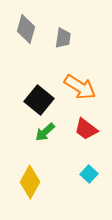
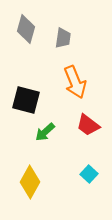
orange arrow: moved 5 px left, 5 px up; rotated 36 degrees clockwise
black square: moved 13 px left; rotated 24 degrees counterclockwise
red trapezoid: moved 2 px right, 4 px up
